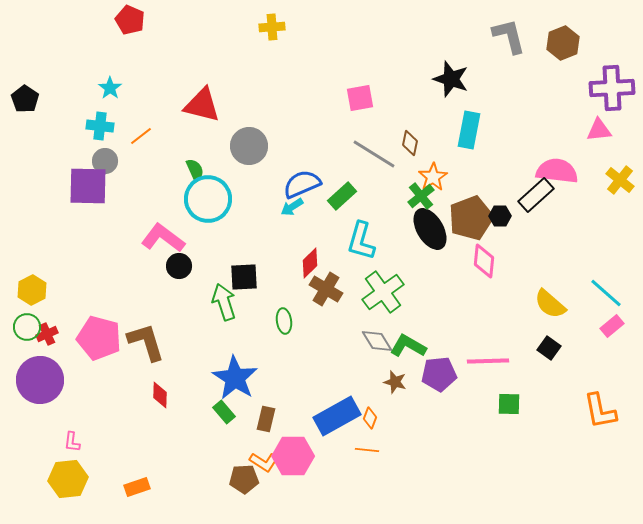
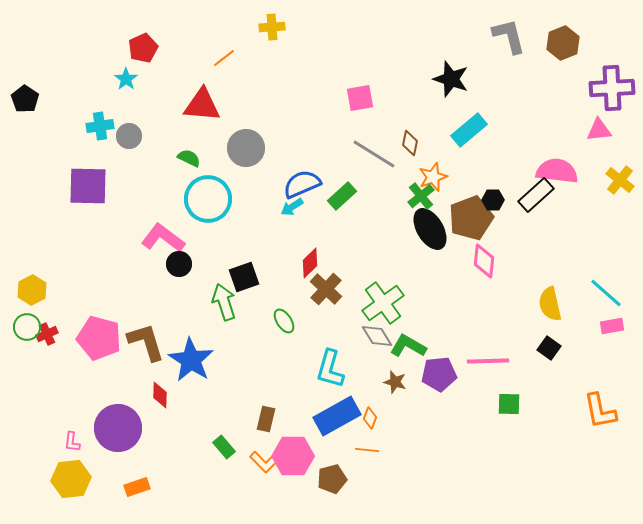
red pentagon at (130, 20): moved 13 px right, 28 px down; rotated 24 degrees clockwise
cyan star at (110, 88): moved 16 px right, 9 px up
red triangle at (202, 105): rotated 9 degrees counterclockwise
cyan cross at (100, 126): rotated 16 degrees counterclockwise
cyan rectangle at (469, 130): rotated 39 degrees clockwise
orange line at (141, 136): moved 83 px right, 78 px up
gray circle at (249, 146): moved 3 px left, 2 px down
gray circle at (105, 161): moved 24 px right, 25 px up
green semicircle at (195, 170): moved 6 px left, 12 px up; rotated 40 degrees counterclockwise
orange star at (433, 177): rotated 12 degrees clockwise
black hexagon at (500, 216): moved 7 px left, 16 px up
cyan L-shape at (361, 241): moved 31 px left, 128 px down
black circle at (179, 266): moved 2 px up
black square at (244, 277): rotated 16 degrees counterclockwise
brown cross at (326, 289): rotated 12 degrees clockwise
green cross at (383, 292): moved 11 px down
yellow semicircle at (550, 304): rotated 36 degrees clockwise
green ellipse at (284, 321): rotated 25 degrees counterclockwise
pink rectangle at (612, 326): rotated 30 degrees clockwise
gray diamond at (377, 341): moved 5 px up
blue star at (235, 378): moved 44 px left, 18 px up
purple circle at (40, 380): moved 78 px right, 48 px down
green rectangle at (224, 412): moved 35 px down
orange L-shape at (264, 462): rotated 12 degrees clockwise
yellow hexagon at (68, 479): moved 3 px right
brown pentagon at (244, 479): moved 88 px right; rotated 12 degrees counterclockwise
